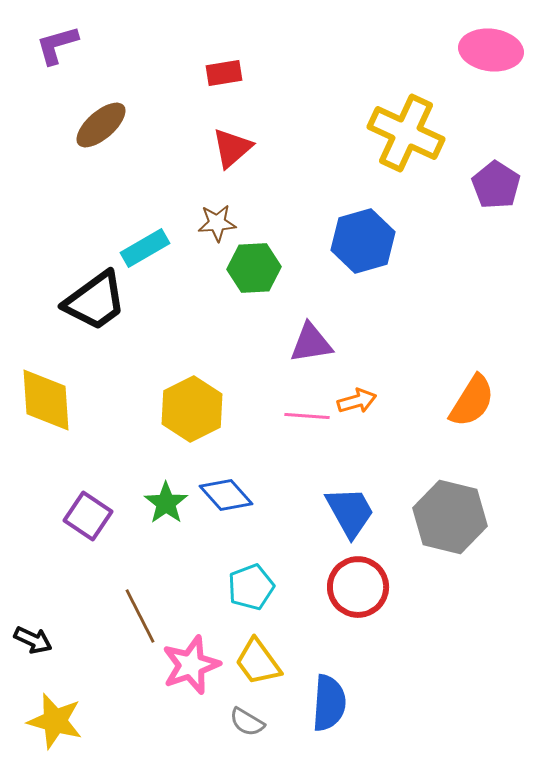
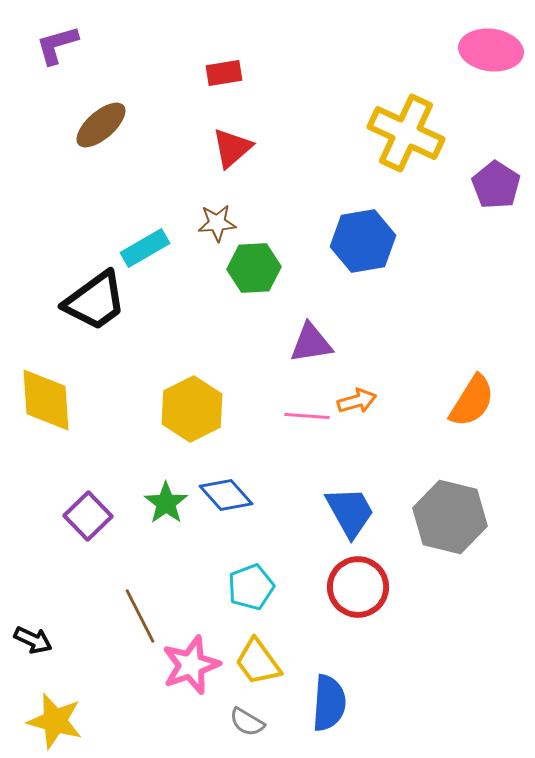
blue hexagon: rotated 6 degrees clockwise
purple square: rotated 12 degrees clockwise
